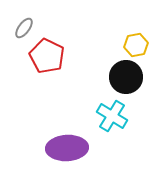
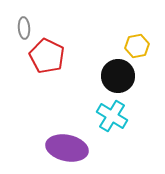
gray ellipse: rotated 40 degrees counterclockwise
yellow hexagon: moved 1 px right, 1 px down
black circle: moved 8 px left, 1 px up
purple ellipse: rotated 15 degrees clockwise
